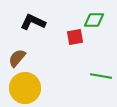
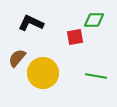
black L-shape: moved 2 px left, 1 px down
green line: moved 5 px left
yellow circle: moved 18 px right, 15 px up
